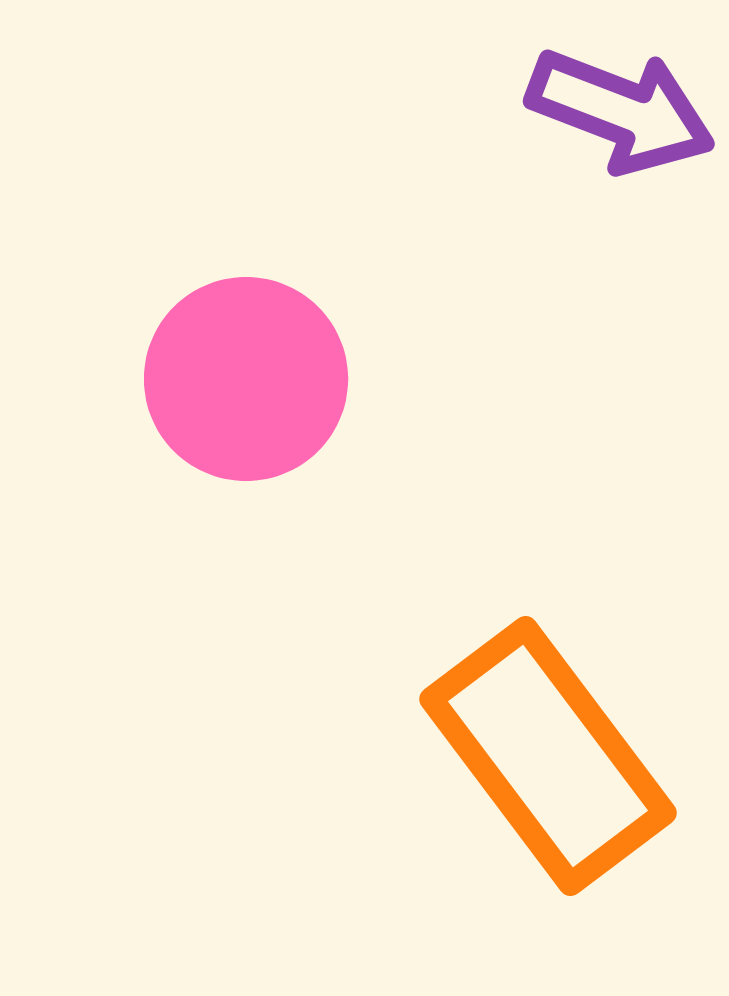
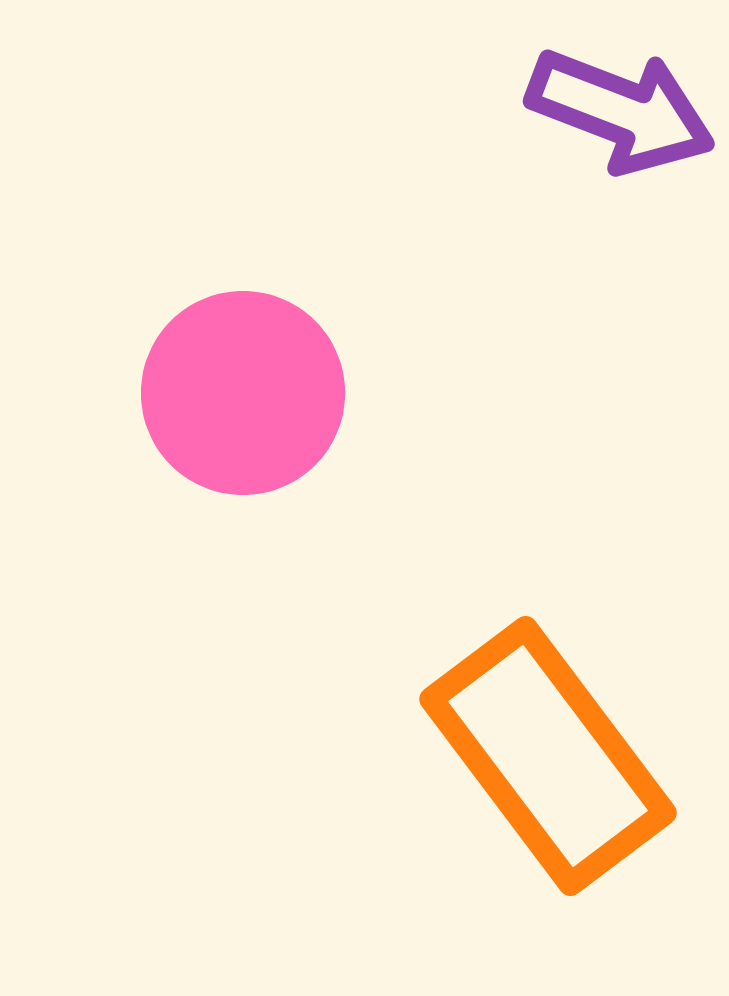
pink circle: moved 3 px left, 14 px down
